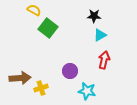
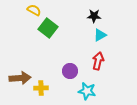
red arrow: moved 6 px left, 1 px down
yellow cross: rotated 16 degrees clockwise
